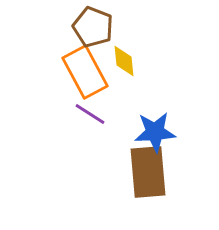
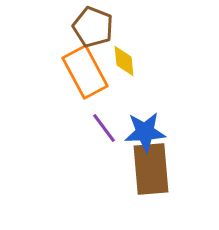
purple line: moved 14 px right, 14 px down; rotated 20 degrees clockwise
blue star: moved 10 px left
brown rectangle: moved 3 px right, 3 px up
